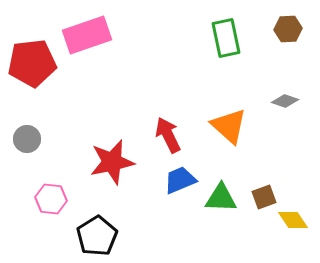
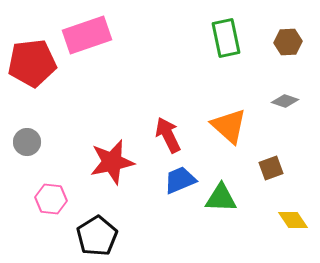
brown hexagon: moved 13 px down
gray circle: moved 3 px down
brown square: moved 7 px right, 29 px up
